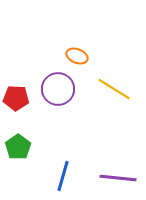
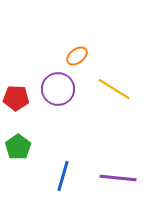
orange ellipse: rotated 60 degrees counterclockwise
